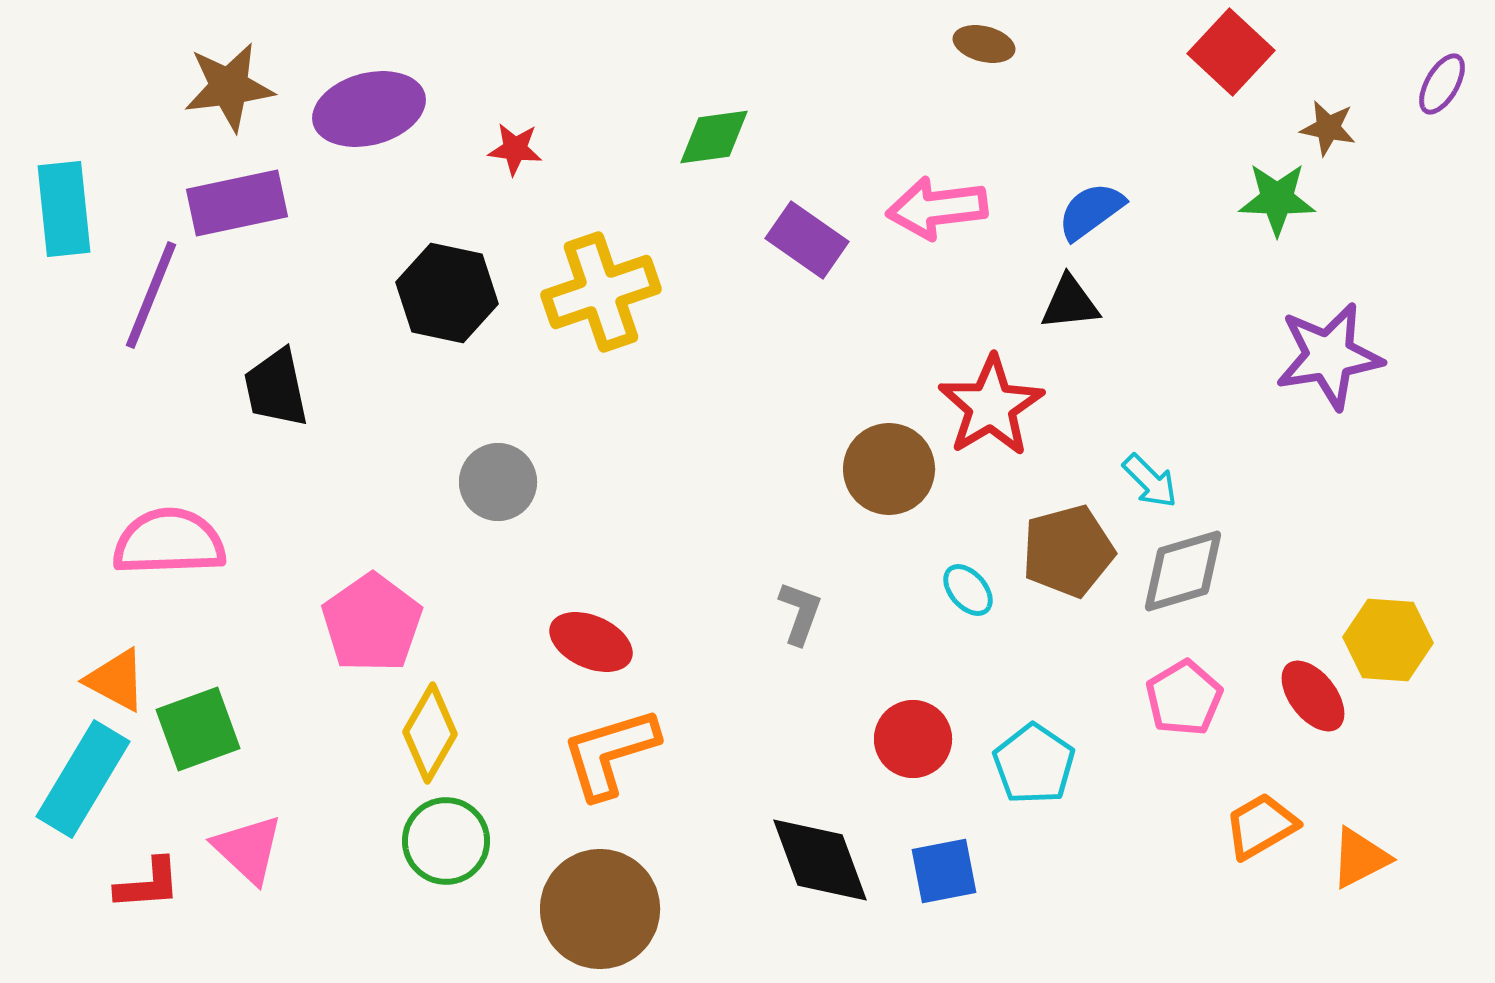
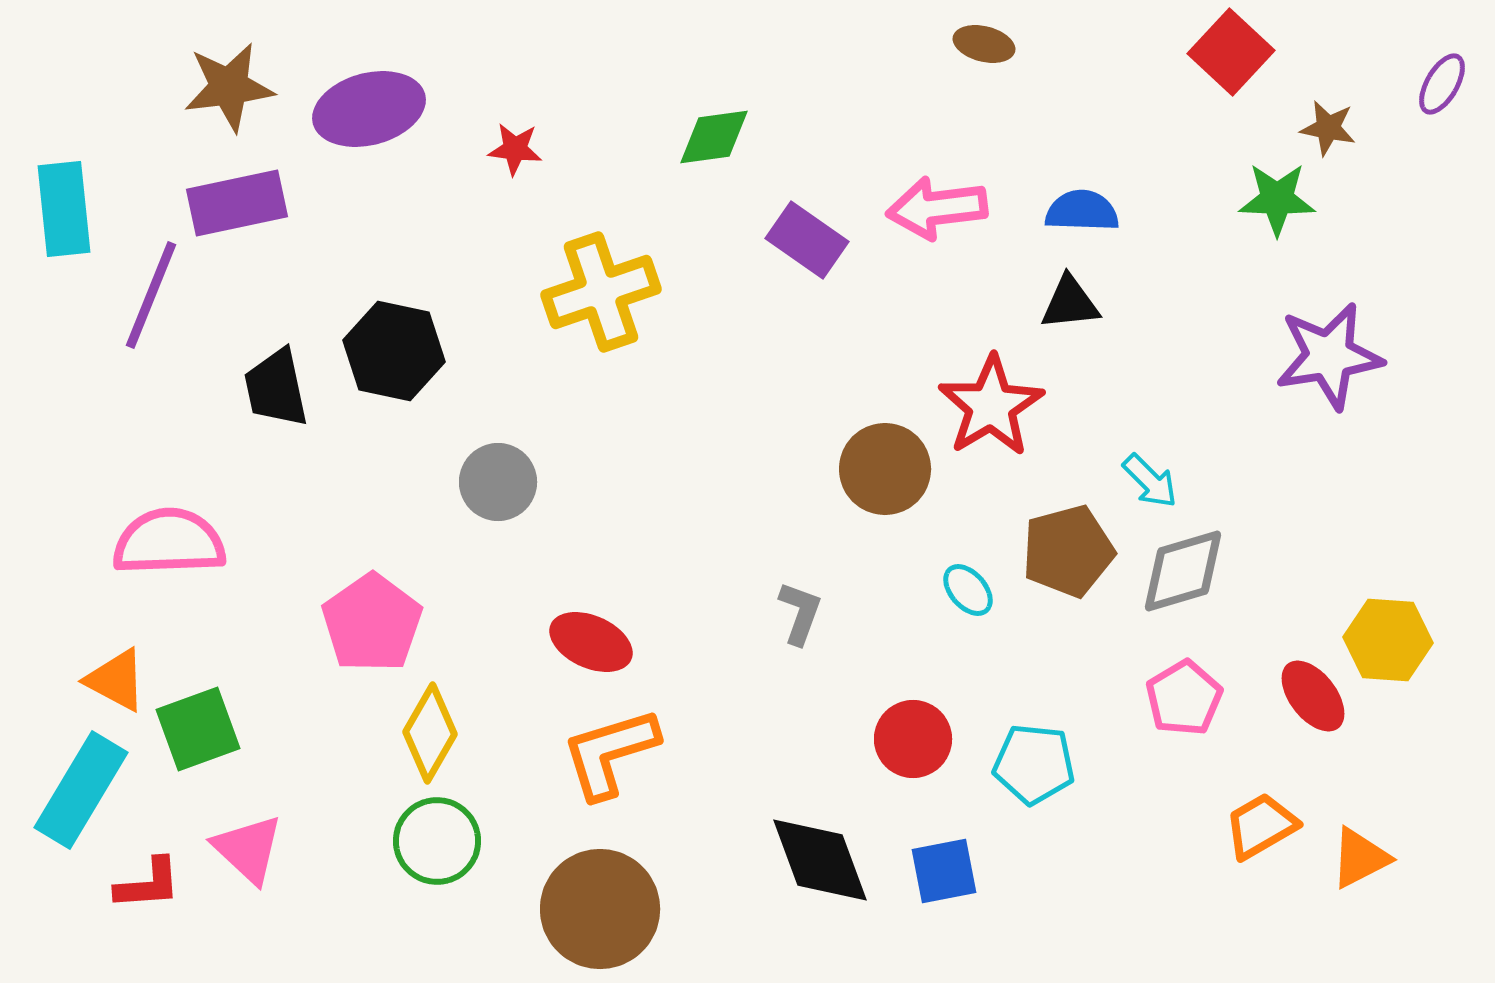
blue semicircle at (1091, 211): moved 9 px left; rotated 38 degrees clockwise
black hexagon at (447, 293): moved 53 px left, 58 px down
brown circle at (889, 469): moved 4 px left
cyan pentagon at (1034, 764): rotated 28 degrees counterclockwise
cyan rectangle at (83, 779): moved 2 px left, 11 px down
green circle at (446, 841): moved 9 px left
